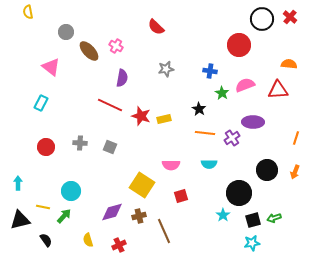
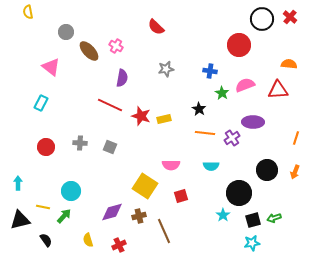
cyan semicircle at (209, 164): moved 2 px right, 2 px down
yellow square at (142, 185): moved 3 px right, 1 px down
